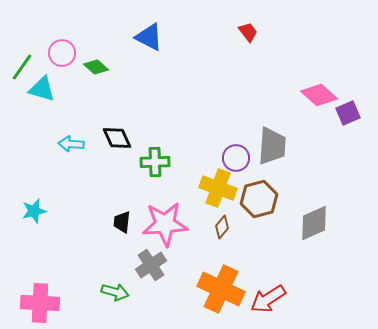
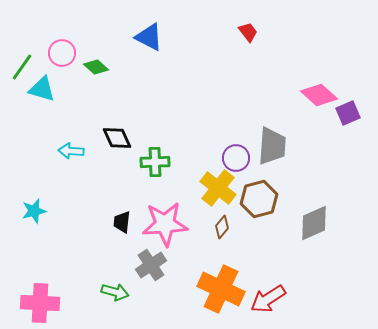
cyan arrow: moved 7 px down
yellow cross: rotated 18 degrees clockwise
